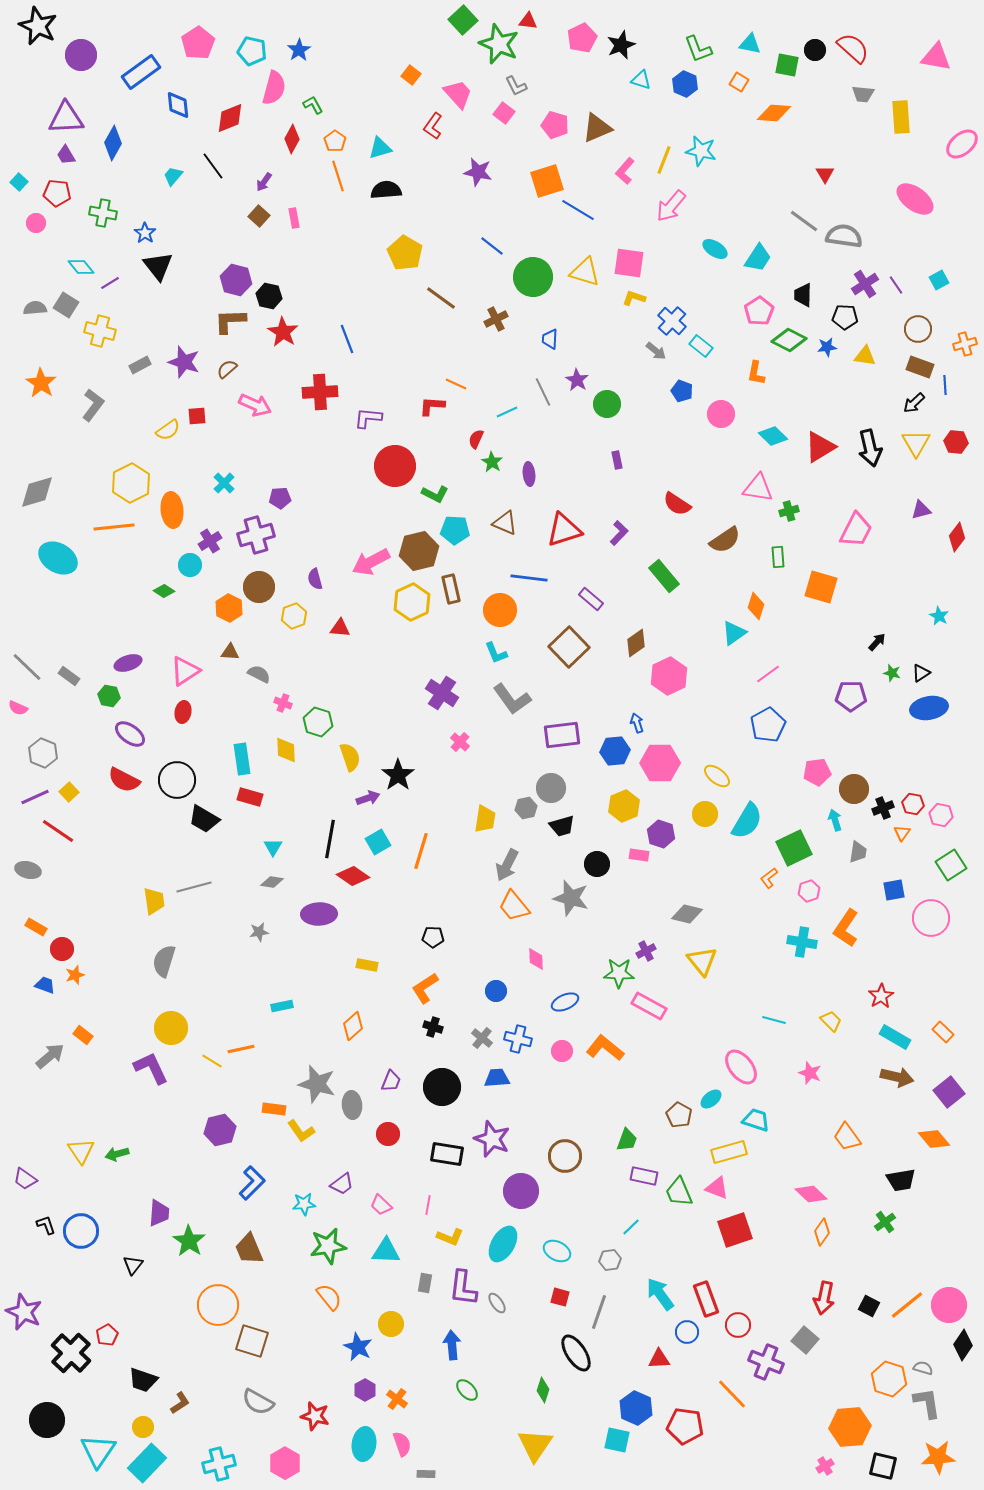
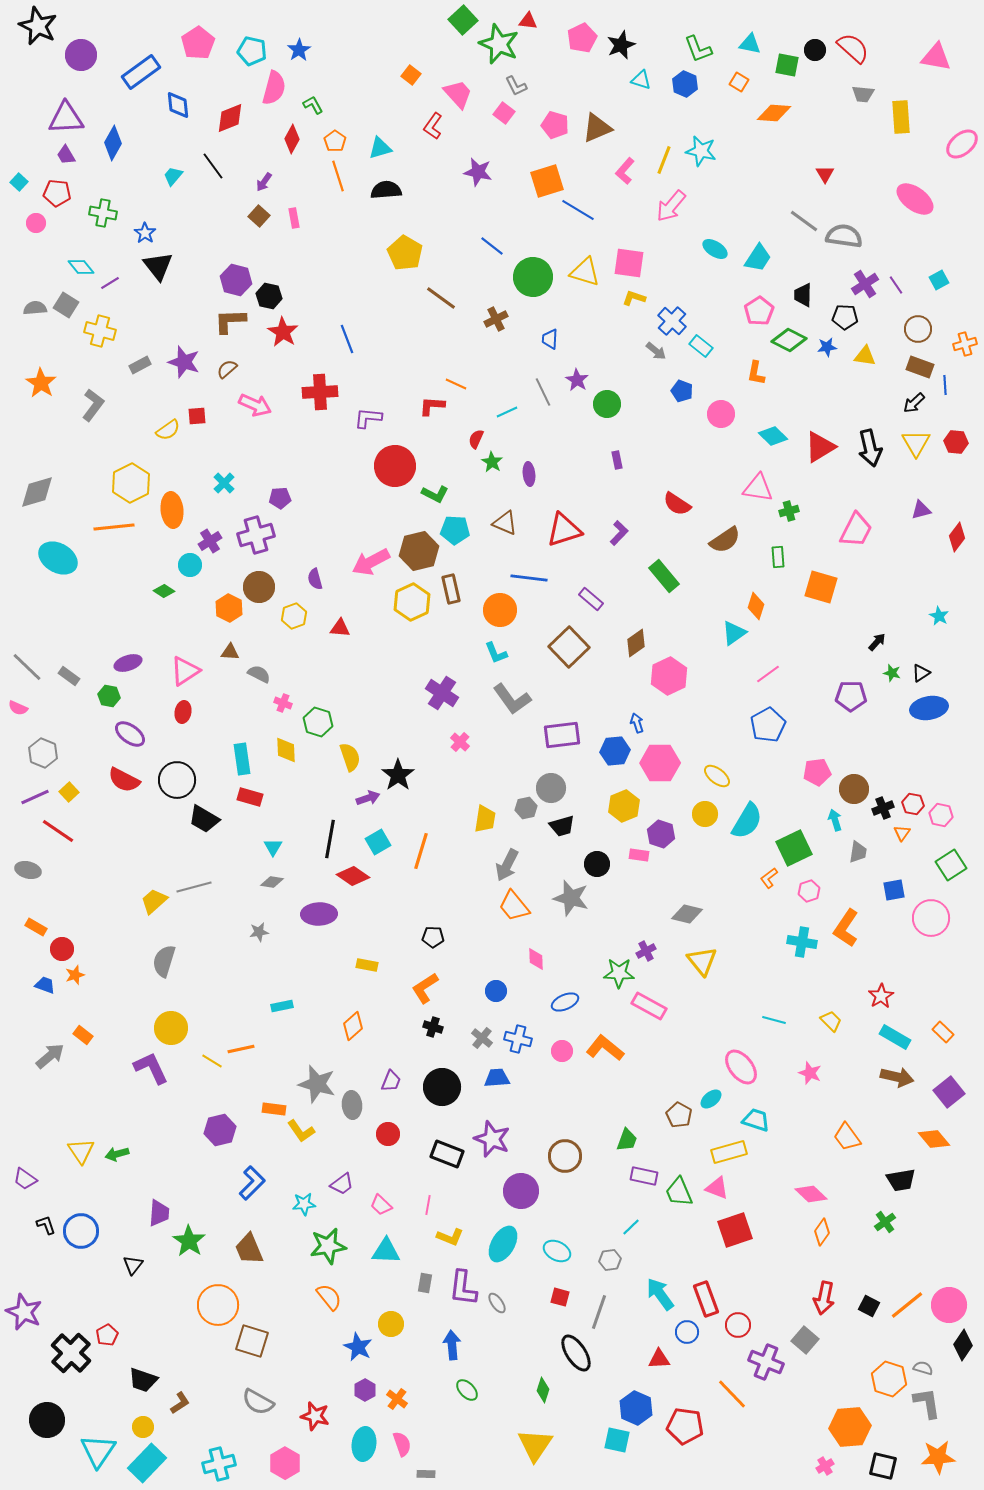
yellow trapezoid at (154, 901): rotated 124 degrees counterclockwise
black rectangle at (447, 1154): rotated 12 degrees clockwise
